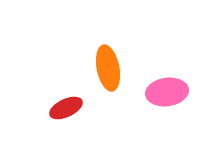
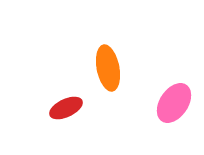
pink ellipse: moved 7 px right, 11 px down; rotated 48 degrees counterclockwise
